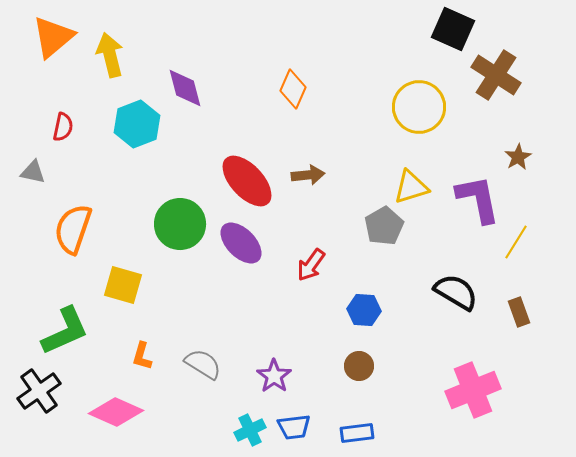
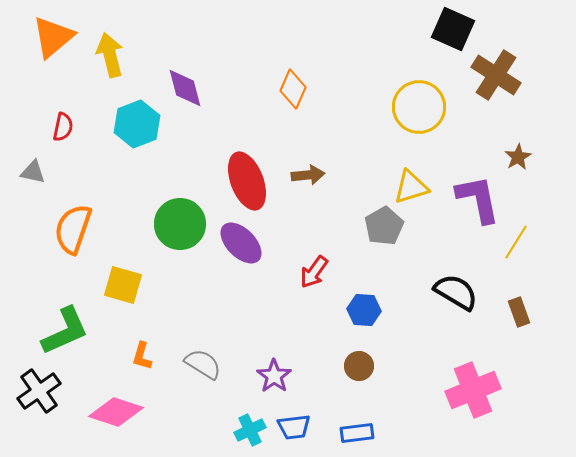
red ellipse: rotated 22 degrees clockwise
red arrow: moved 3 px right, 7 px down
pink diamond: rotated 6 degrees counterclockwise
